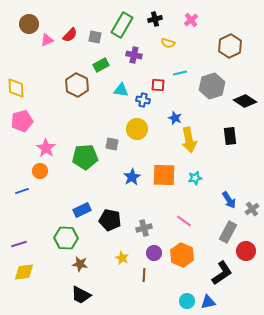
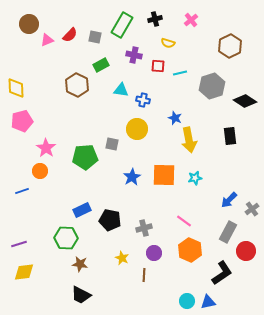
red square at (158, 85): moved 19 px up
blue arrow at (229, 200): rotated 78 degrees clockwise
orange hexagon at (182, 255): moved 8 px right, 5 px up
